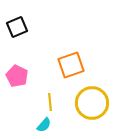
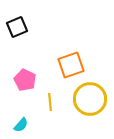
pink pentagon: moved 8 px right, 4 px down
yellow circle: moved 2 px left, 4 px up
cyan semicircle: moved 23 px left
